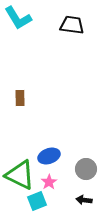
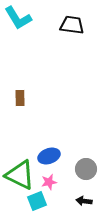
pink star: rotated 21 degrees clockwise
black arrow: moved 1 px down
